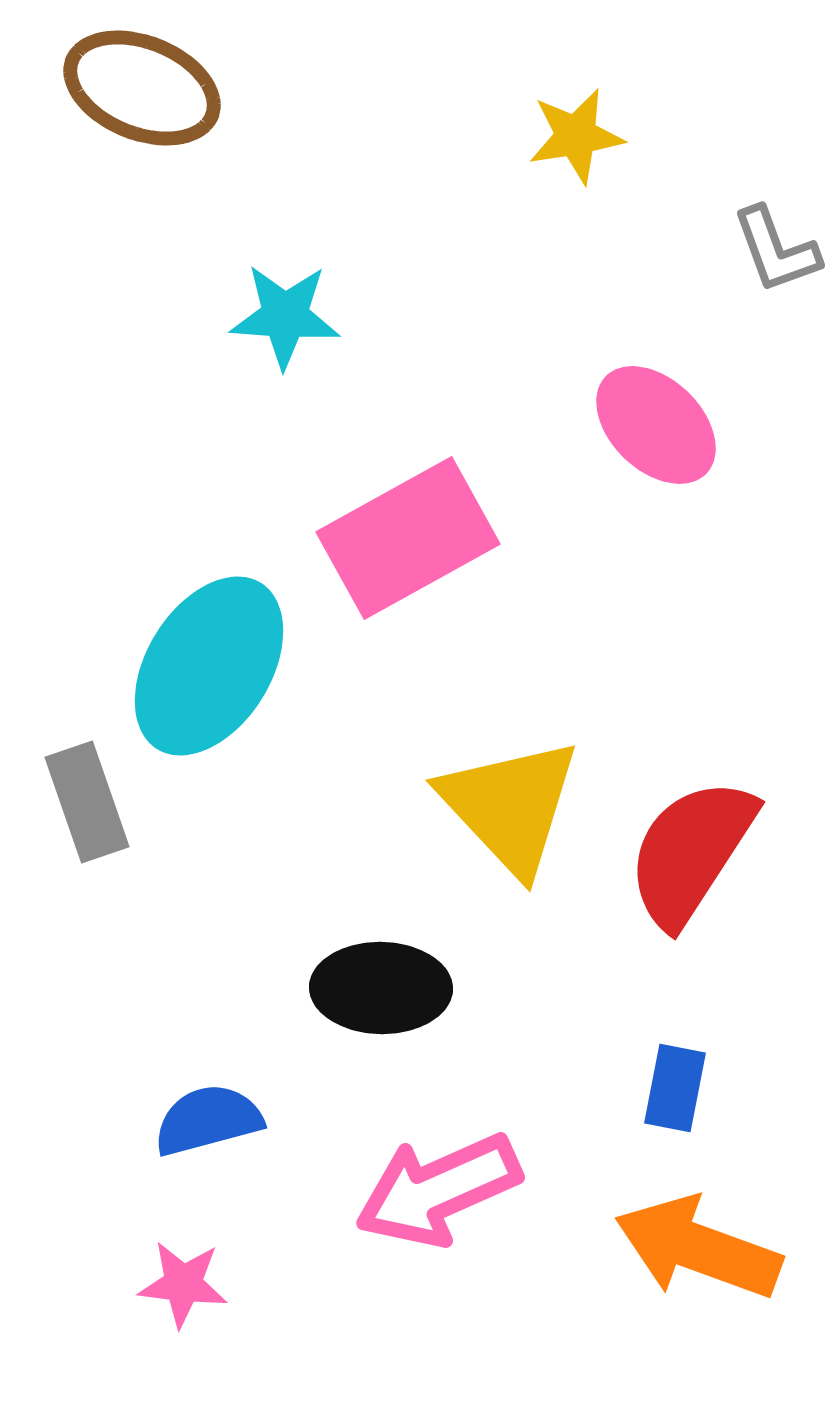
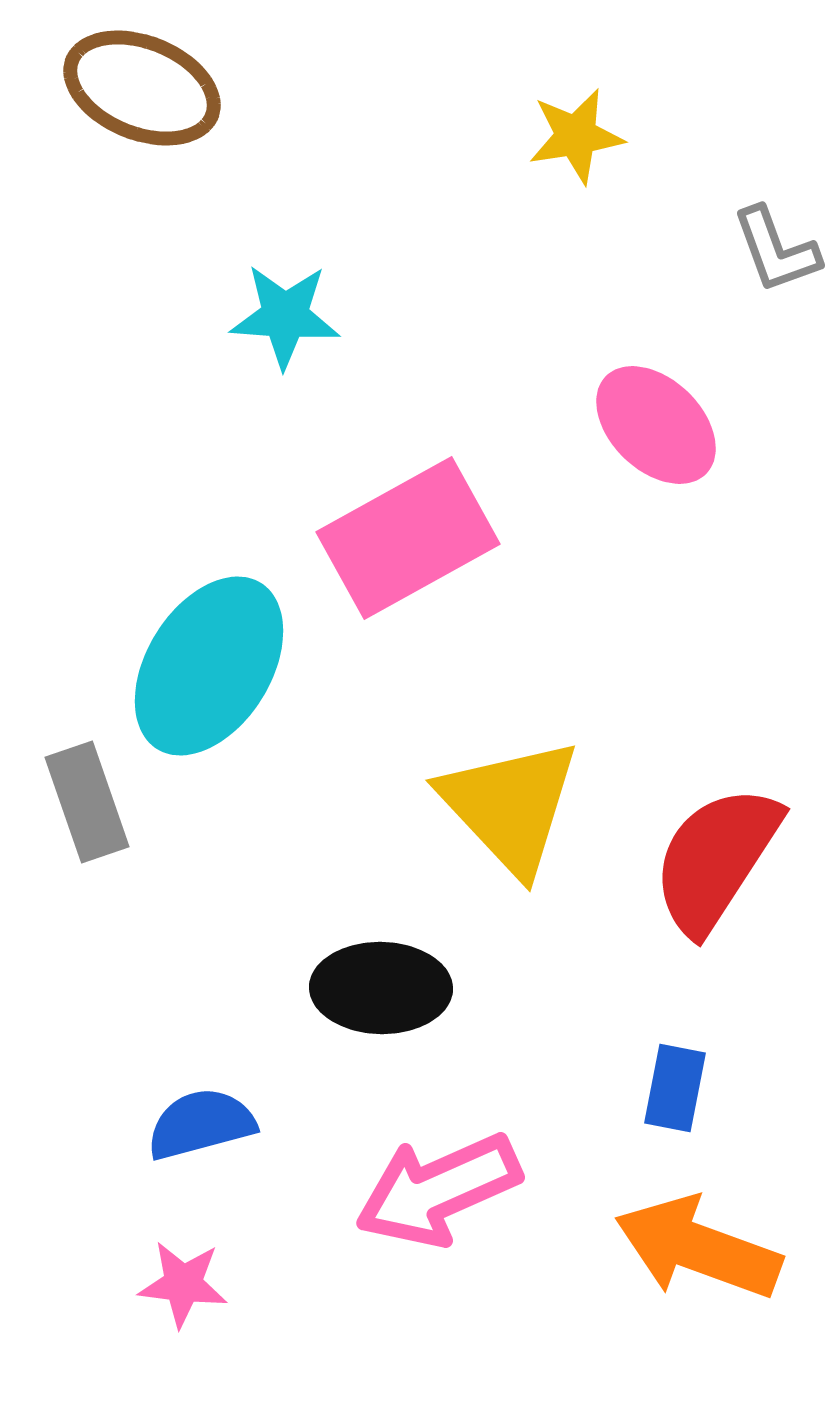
red semicircle: moved 25 px right, 7 px down
blue semicircle: moved 7 px left, 4 px down
